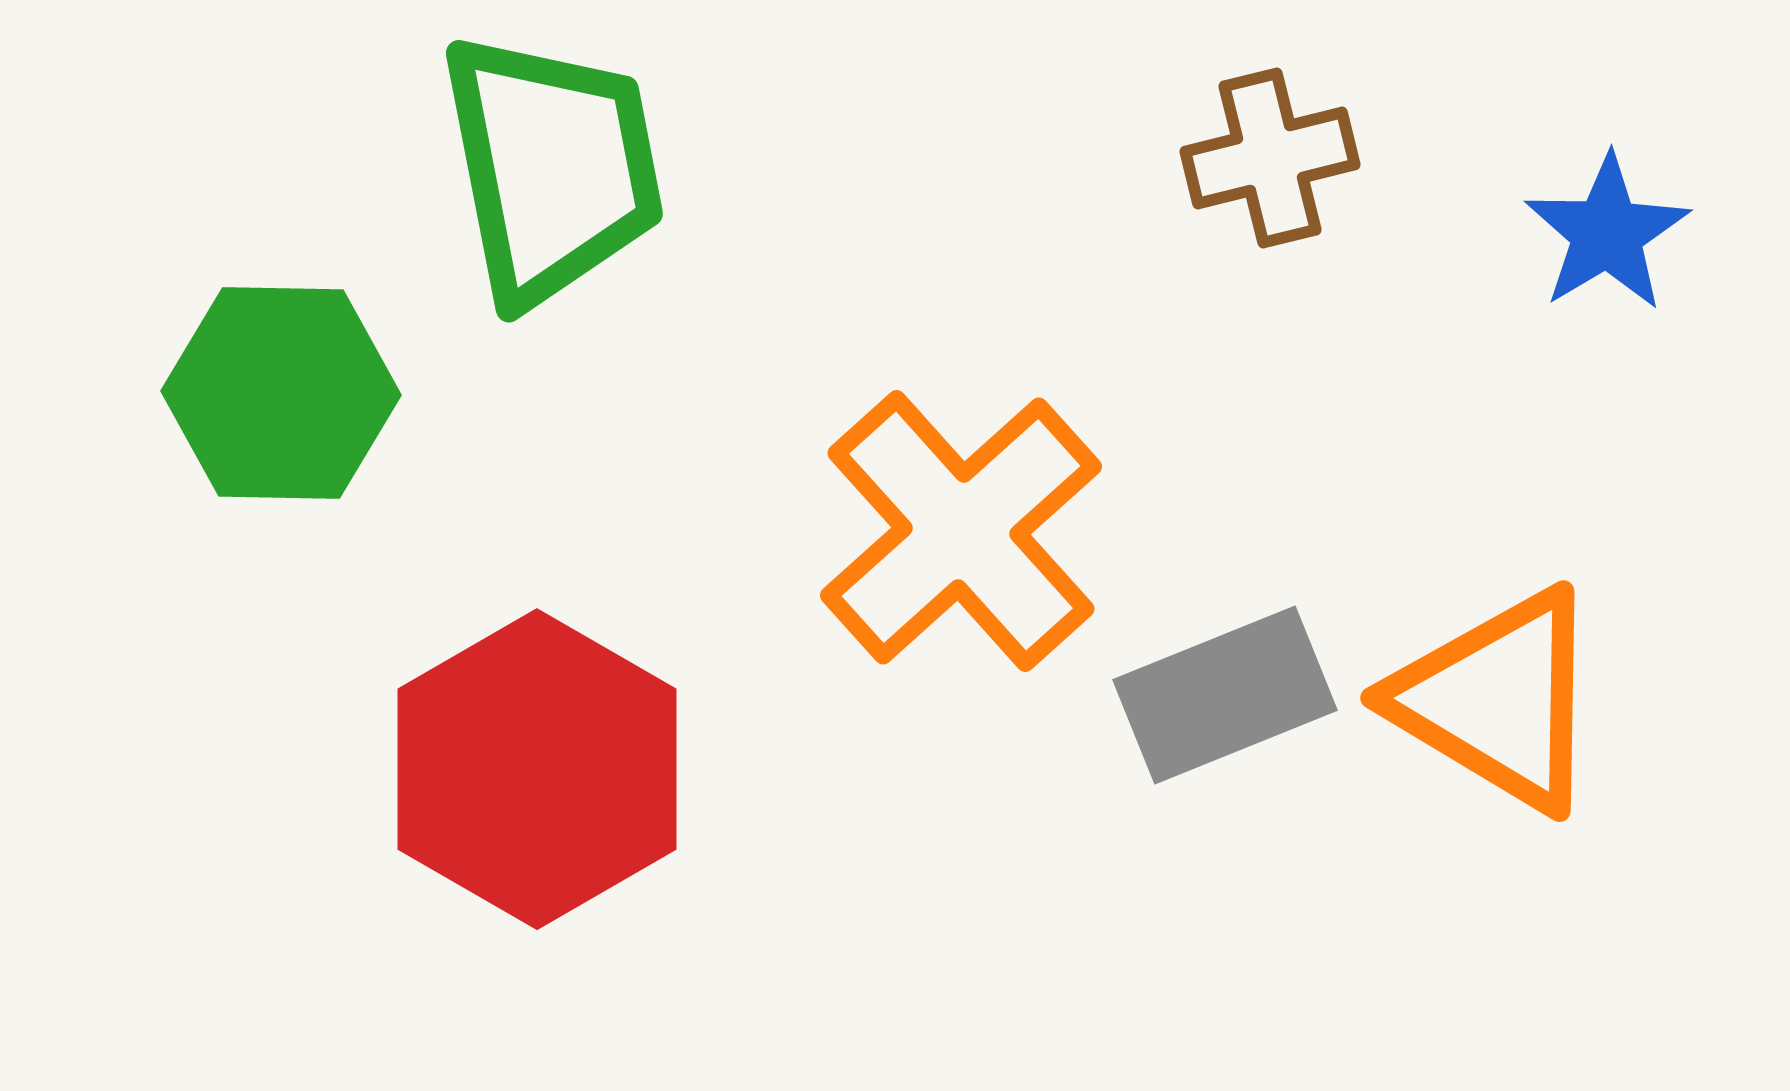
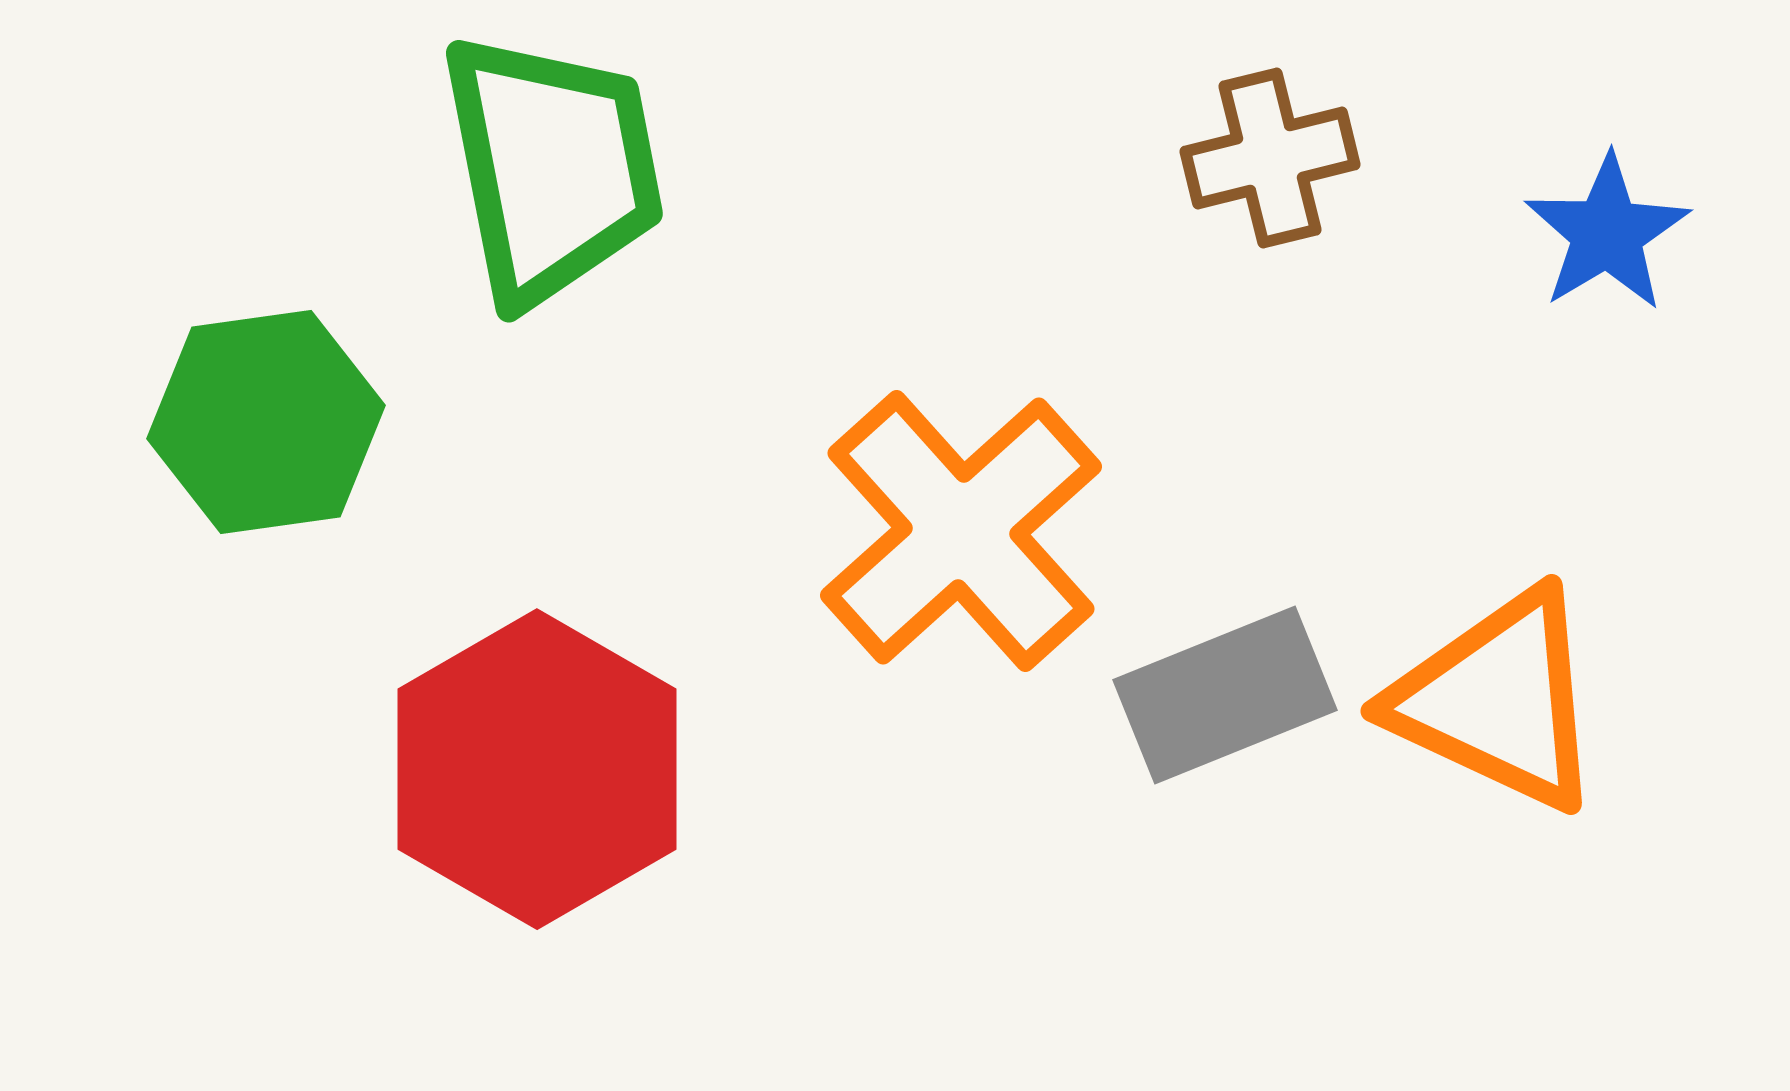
green hexagon: moved 15 px left, 29 px down; rotated 9 degrees counterclockwise
orange triangle: rotated 6 degrees counterclockwise
